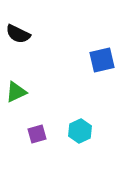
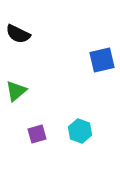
green triangle: moved 1 px up; rotated 15 degrees counterclockwise
cyan hexagon: rotated 15 degrees counterclockwise
